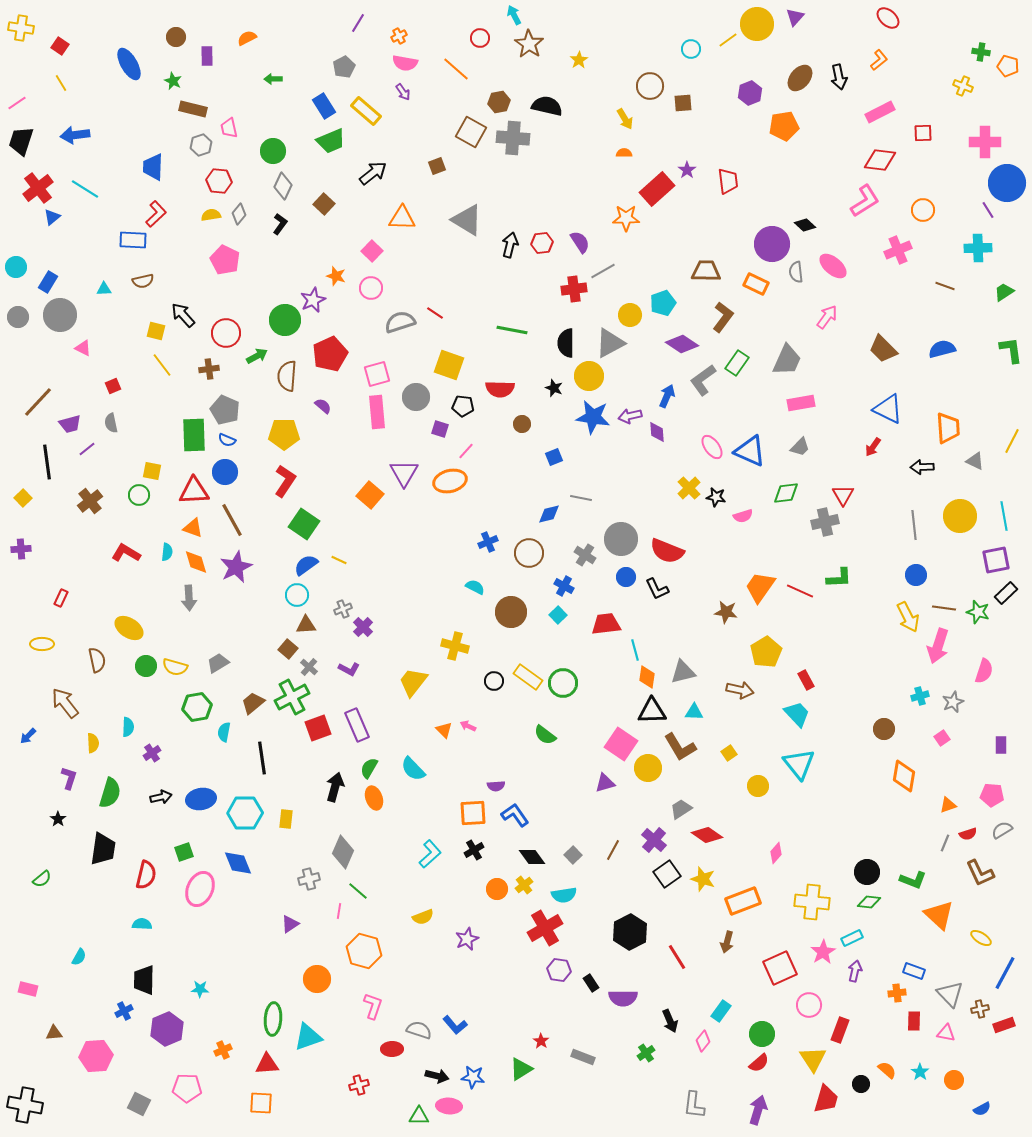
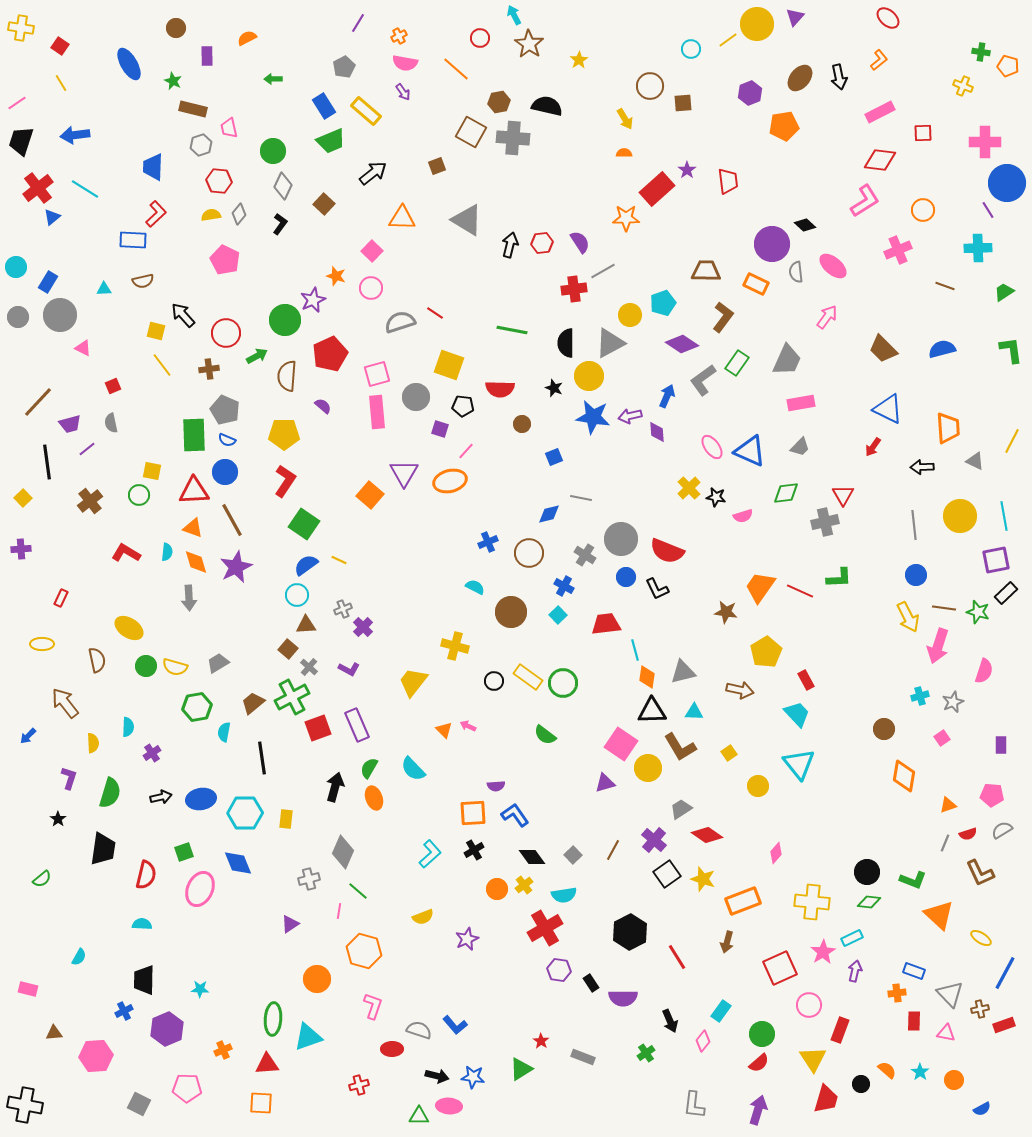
brown circle at (176, 37): moved 9 px up
